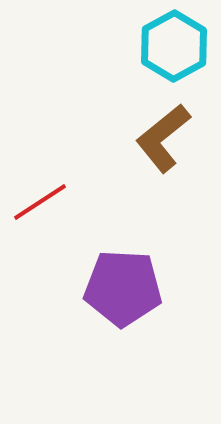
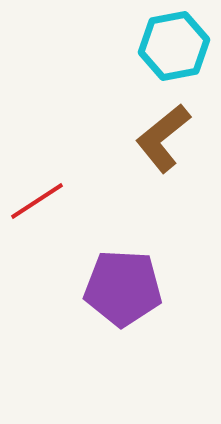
cyan hexagon: rotated 18 degrees clockwise
red line: moved 3 px left, 1 px up
